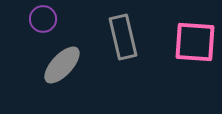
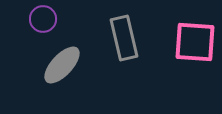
gray rectangle: moved 1 px right, 1 px down
